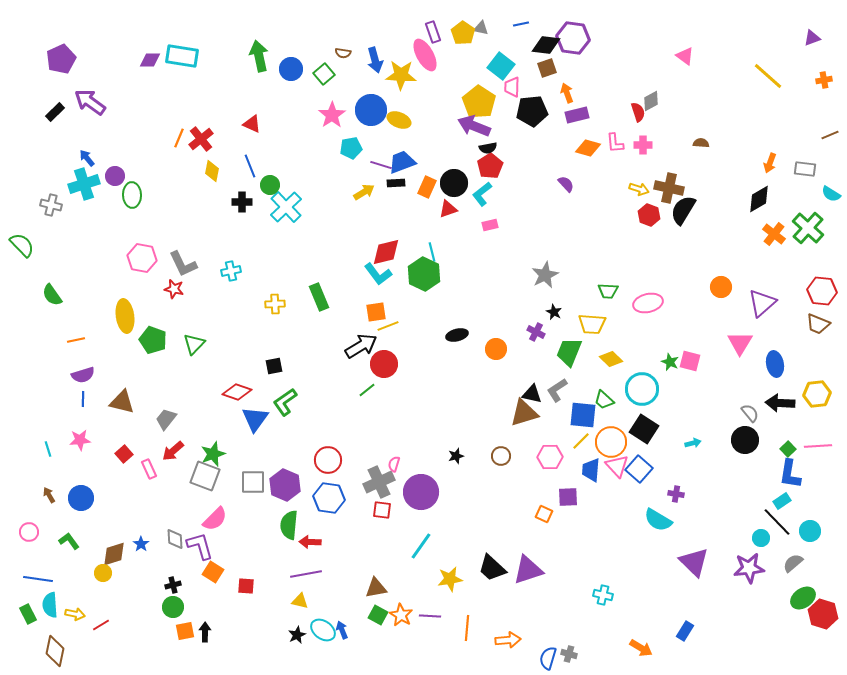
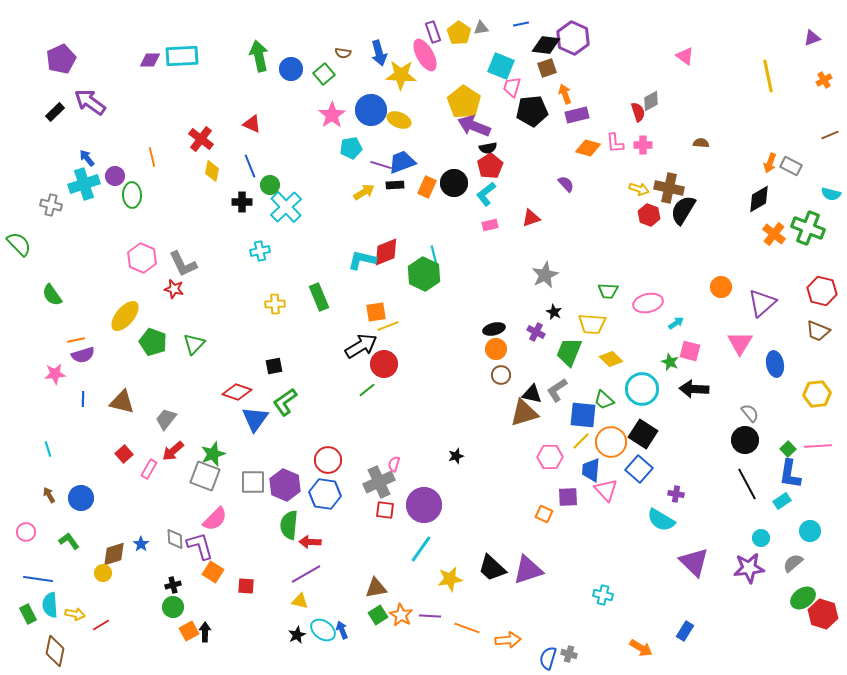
gray triangle at (481, 28): rotated 21 degrees counterclockwise
yellow pentagon at (463, 33): moved 4 px left
purple hexagon at (573, 38): rotated 16 degrees clockwise
cyan rectangle at (182, 56): rotated 12 degrees counterclockwise
blue arrow at (375, 60): moved 4 px right, 7 px up
cyan square at (501, 66): rotated 16 degrees counterclockwise
yellow line at (768, 76): rotated 36 degrees clockwise
orange cross at (824, 80): rotated 21 degrees counterclockwise
pink trapezoid at (512, 87): rotated 15 degrees clockwise
orange arrow at (567, 93): moved 2 px left, 1 px down
yellow pentagon at (479, 102): moved 15 px left
orange line at (179, 138): moved 27 px left, 19 px down; rotated 36 degrees counterclockwise
red cross at (201, 139): rotated 15 degrees counterclockwise
gray rectangle at (805, 169): moved 14 px left, 3 px up; rotated 20 degrees clockwise
black rectangle at (396, 183): moved 1 px left, 2 px down
cyan L-shape at (482, 194): moved 4 px right
cyan semicircle at (831, 194): rotated 18 degrees counterclockwise
red triangle at (448, 209): moved 83 px right, 9 px down
green cross at (808, 228): rotated 20 degrees counterclockwise
green semicircle at (22, 245): moved 3 px left, 1 px up
red diamond at (386, 252): rotated 8 degrees counterclockwise
cyan line at (432, 252): moved 2 px right, 3 px down
pink hexagon at (142, 258): rotated 12 degrees clockwise
cyan cross at (231, 271): moved 29 px right, 20 px up
cyan L-shape at (378, 274): moved 16 px left, 14 px up; rotated 140 degrees clockwise
red hexagon at (822, 291): rotated 8 degrees clockwise
yellow ellipse at (125, 316): rotated 48 degrees clockwise
brown trapezoid at (818, 324): moved 7 px down
black ellipse at (457, 335): moved 37 px right, 6 px up
green pentagon at (153, 340): moved 2 px down
pink square at (690, 361): moved 10 px up
purple semicircle at (83, 375): moved 20 px up
black arrow at (780, 403): moved 86 px left, 14 px up
black square at (644, 429): moved 1 px left, 5 px down
pink star at (80, 440): moved 25 px left, 66 px up
cyan arrow at (693, 443): moved 17 px left, 120 px up; rotated 21 degrees counterclockwise
brown circle at (501, 456): moved 81 px up
pink triangle at (617, 466): moved 11 px left, 24 px down
pink rectangle at (149, 469): rotated 54 degrees clockwise
purple circle at (421, 492): moved 3 px right, 13 px down
blue hexagon at (329, 498): moved 4 px left, 4 px up
red square at (382, 510): moved 3 px right
cyan semicircle at (658, 520): moved 3 px right
black line at (777, 522): moved 30 px left, 38 px up; rotated 16 degrees clockwise
pink circle at (29, 532): moved 3 px left
cyan line at (421, 546): moved 3 px down
purple line at (306, 574): rotated 20 degrees counterclockwise
green square at (378, 615): rotated 30 degrees clockwise
orange line at (467, 628): rotated 75 degrees counterclockwise
orange square at (185, 631): moved 4 px right; rotated 18 degrees counterclockwise
